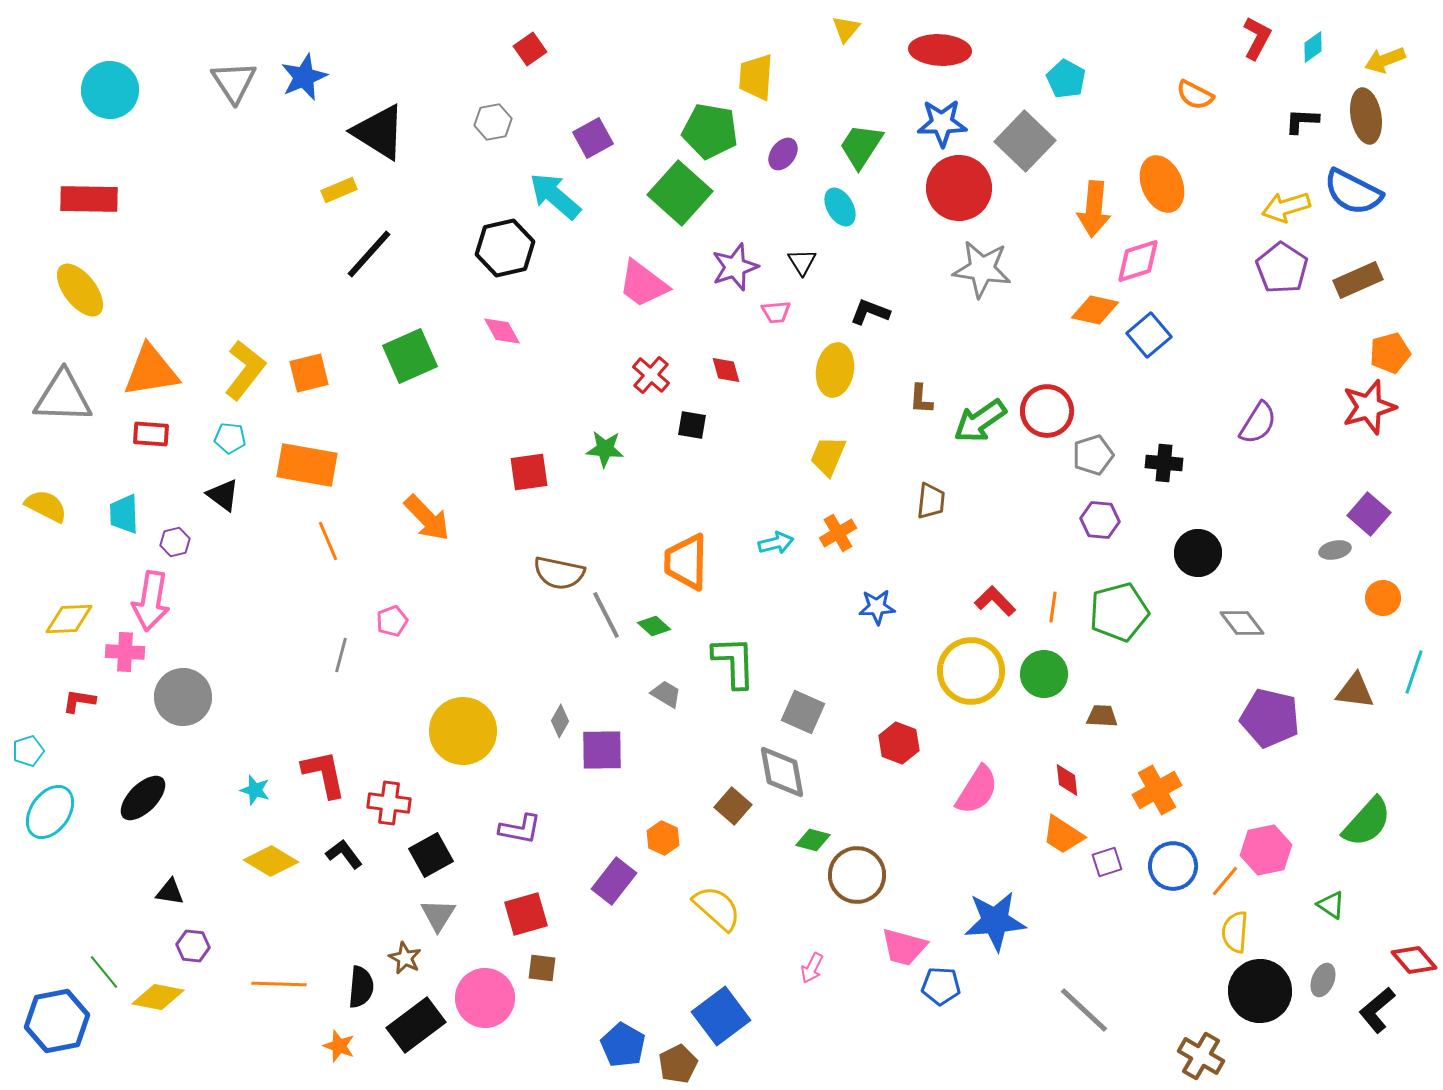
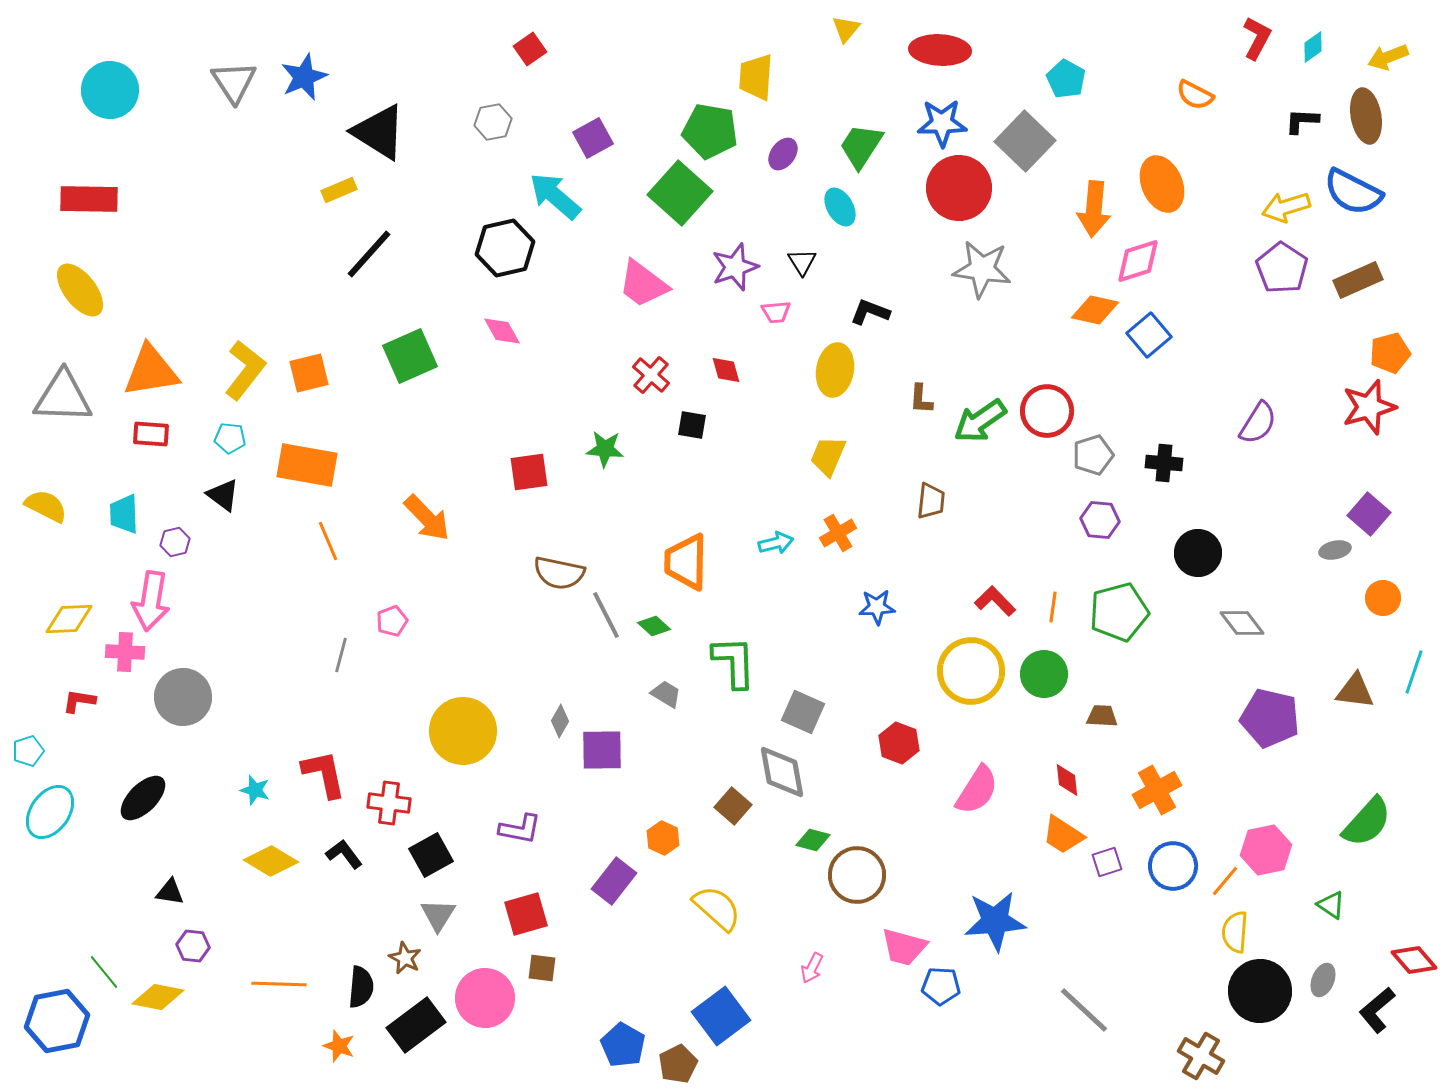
yellow arrow at (1385, 60): moved 3 px right, 3 px up
